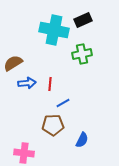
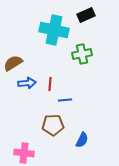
black rectangle: moved 3 px right, 5 px up
blue line: moved 2 px right, 3 px up; rotated 24 degrees clockwise
